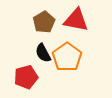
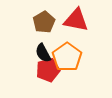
red pentagon: moved 22 px right, 7 px up
